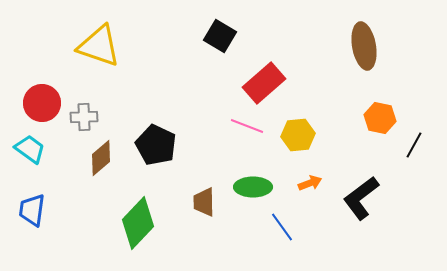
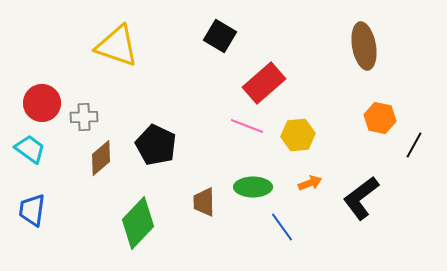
yellow triangle: moved 18 px right
